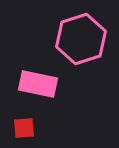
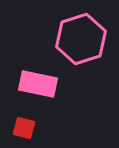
red square: rotated 20 degrees clockwise
